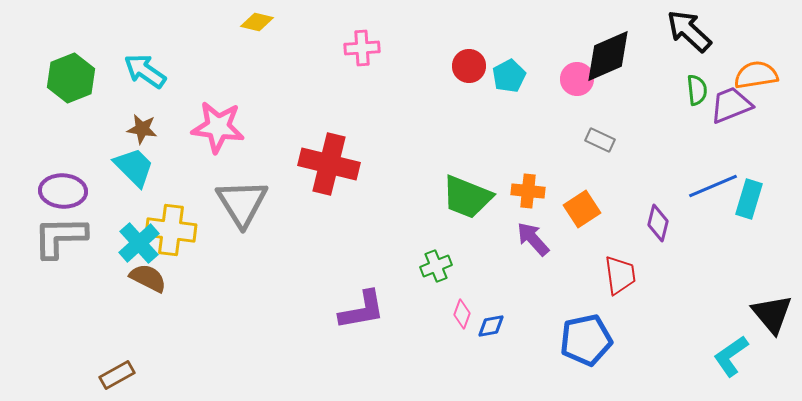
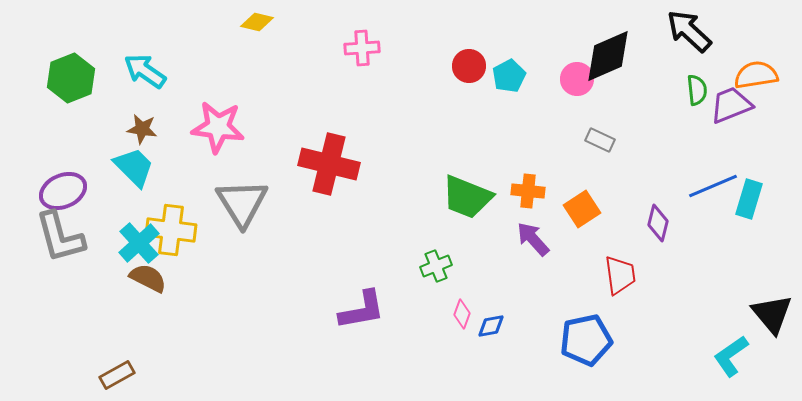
purple ellipse: rotated 27 degrees counterclockwise
gray L-shape: rotated 104 degrees counterclockwise
